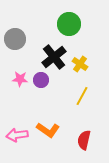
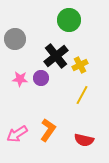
green circle: moved 4 px up
black cross: moved 2 px right, 1 px up
yellow cross: moved 1 px down; rotated 28 degrees clockwise
purple circle: moved 2 px up
yellow line: moved 1 px up
orange L-shape: rotated 90 degrees counterclockwise
pink arrow: moved 1 px up; rotated 25 degrees counterclockwise
red semicircle: rotated 90 degrees counterclockwise
